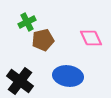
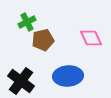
blue ellipse: rotated 12 degrees counterclockwise
black cross: moved 1 px right
